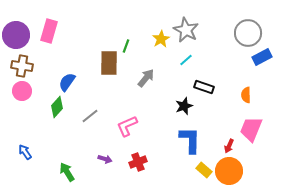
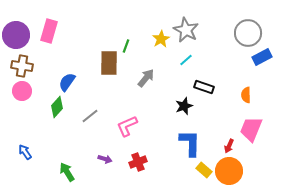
blue L-shape: moved 3 px down
